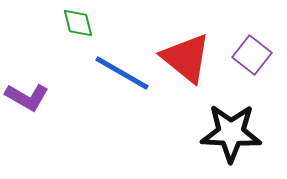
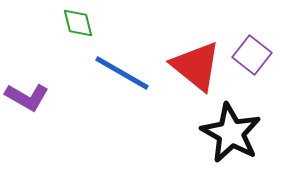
red triangle: moved 10 px right, 8 px down
black star: rotated 26 degrees clockwise
